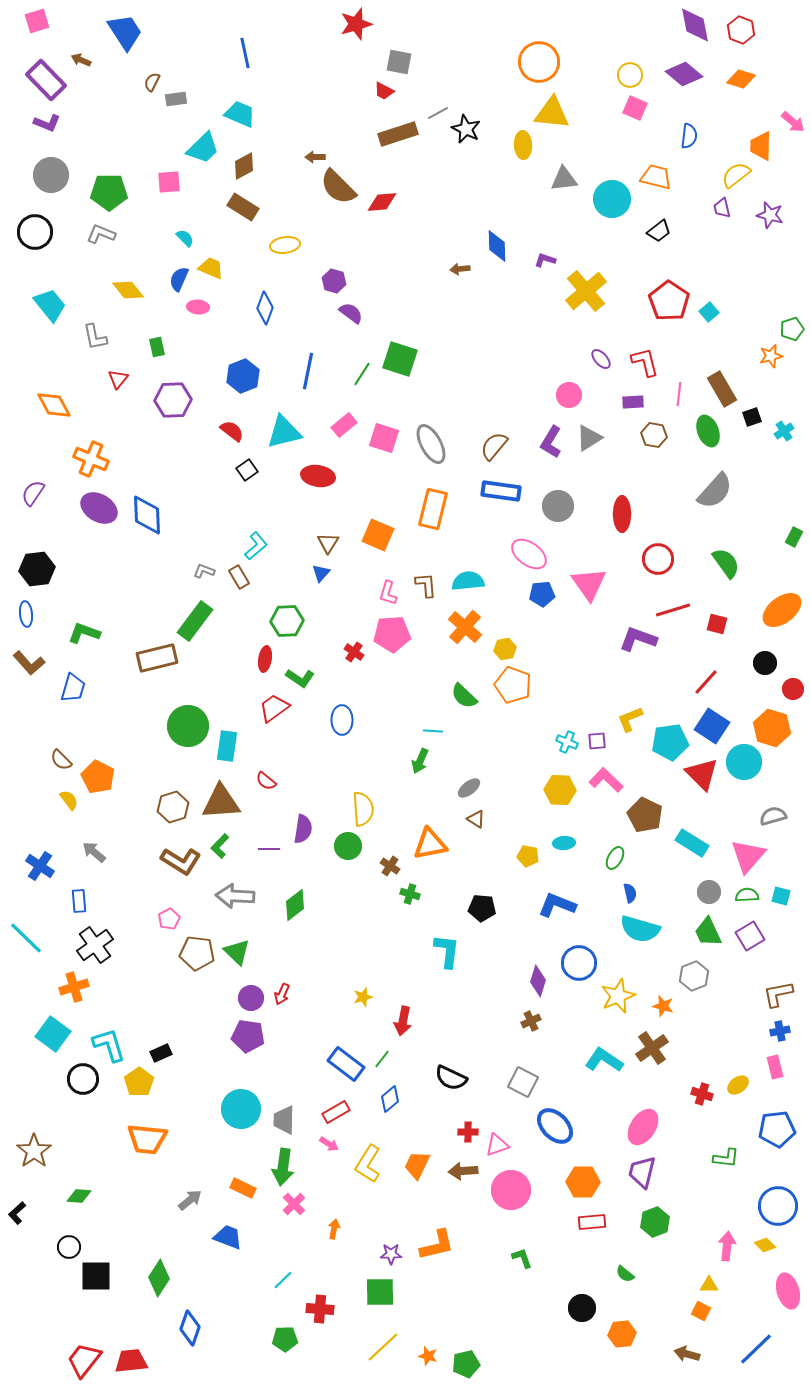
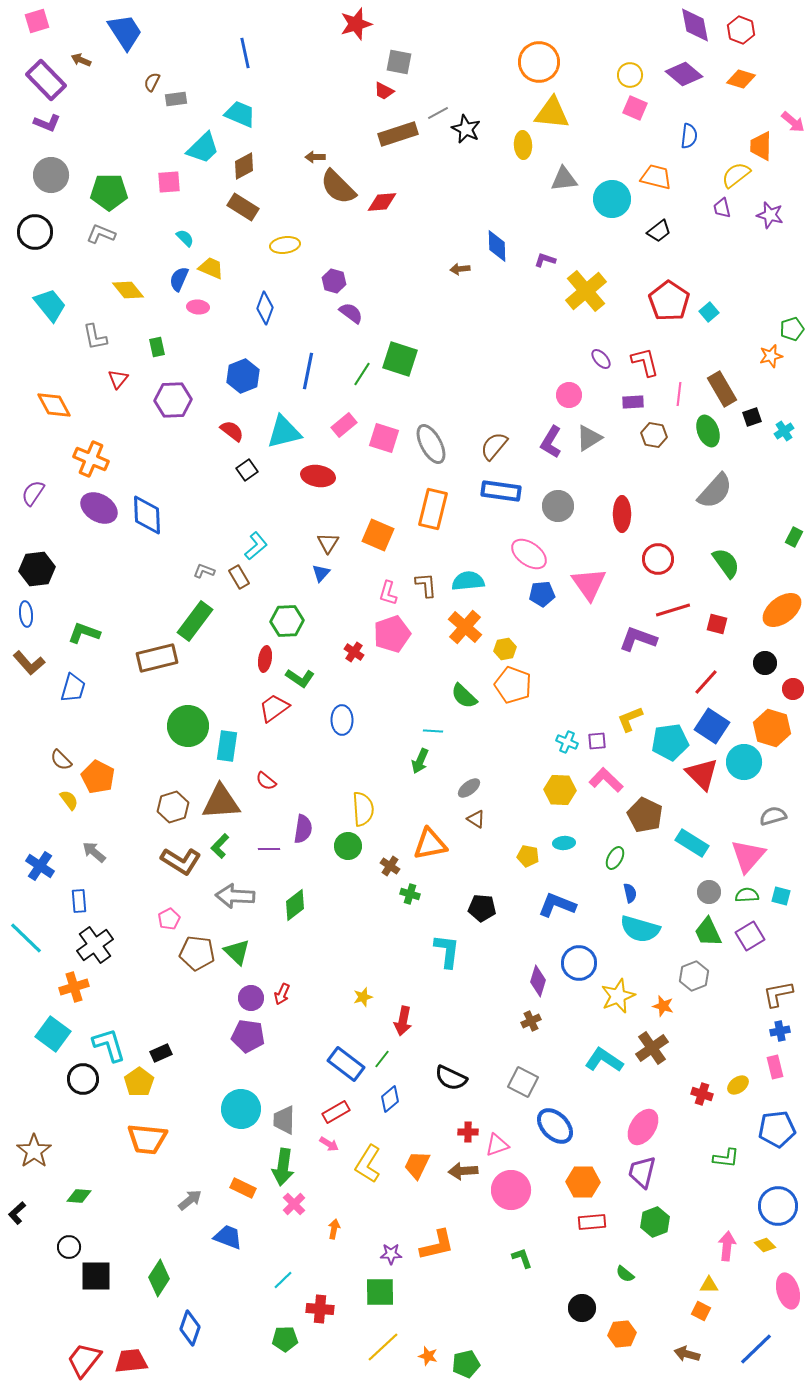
pink pentagon at (392, 634): rotated 15 degrees counterclockwise
